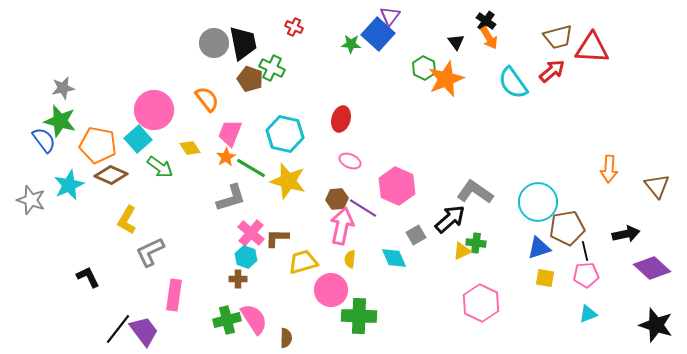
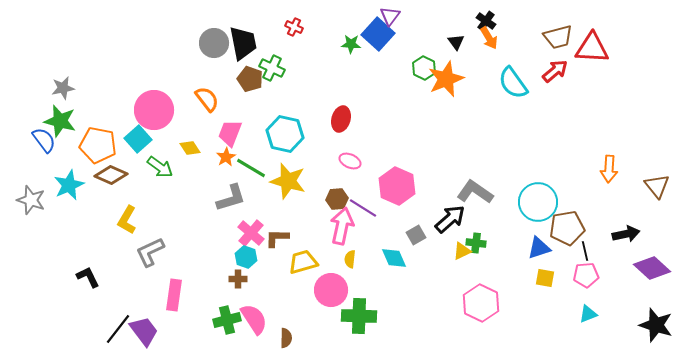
red arrow at (552, 71): moved 3 px right
